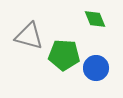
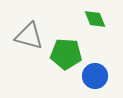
green pentagon: moved 2 px right, 1 px up
blue circle: moved 1 px left, 8 px down
